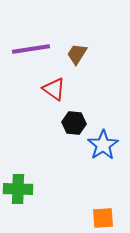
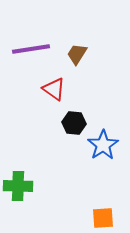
green cross: moved 3 px up
